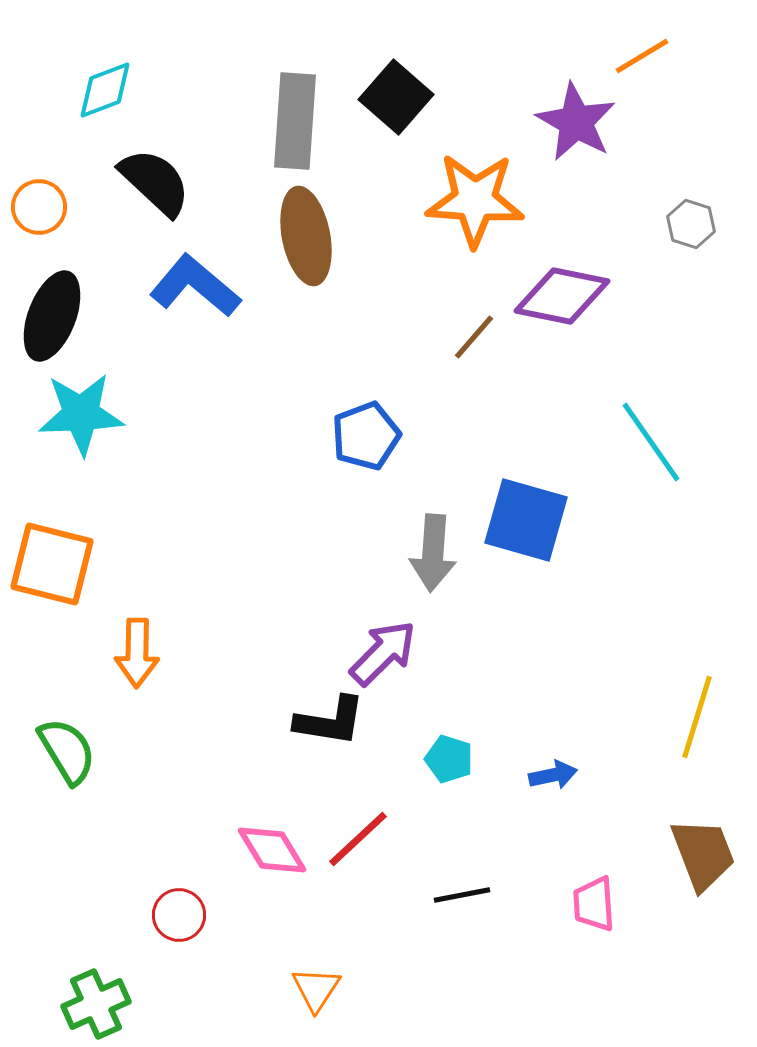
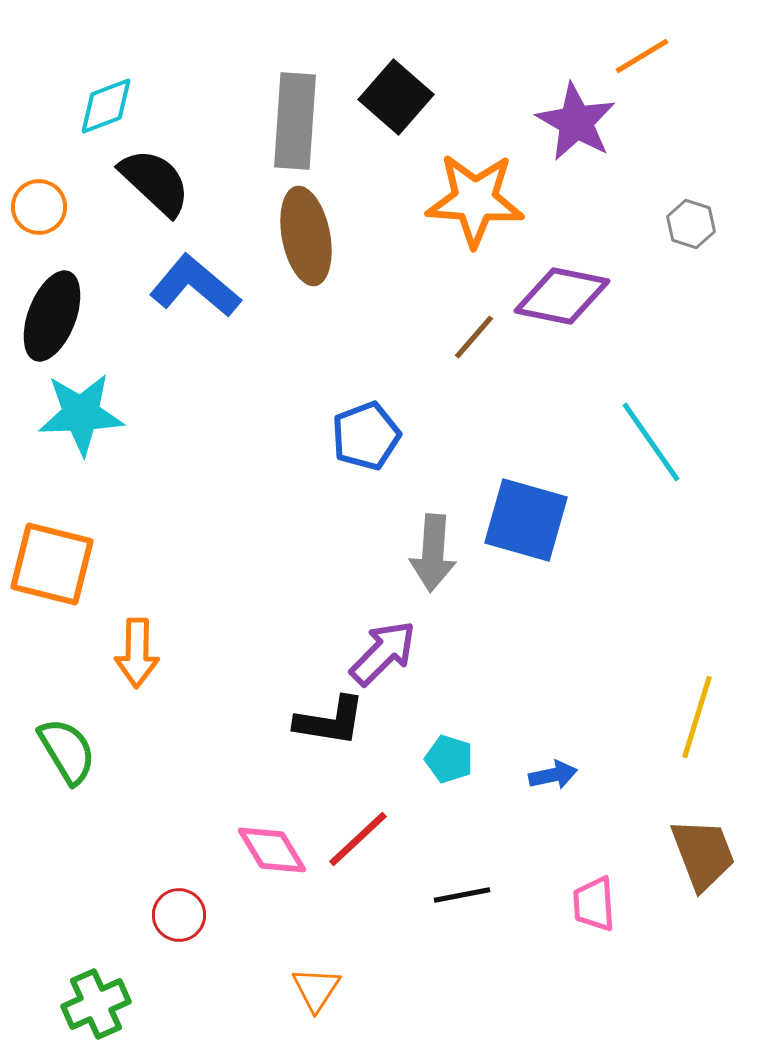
cyan diamond: moved 1 px right, 16 px down
